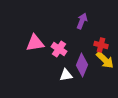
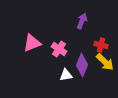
pink triangle: moved 3 px left; rotated 12 degrees counterclockwise
yellow arrow: moved 2 px down
